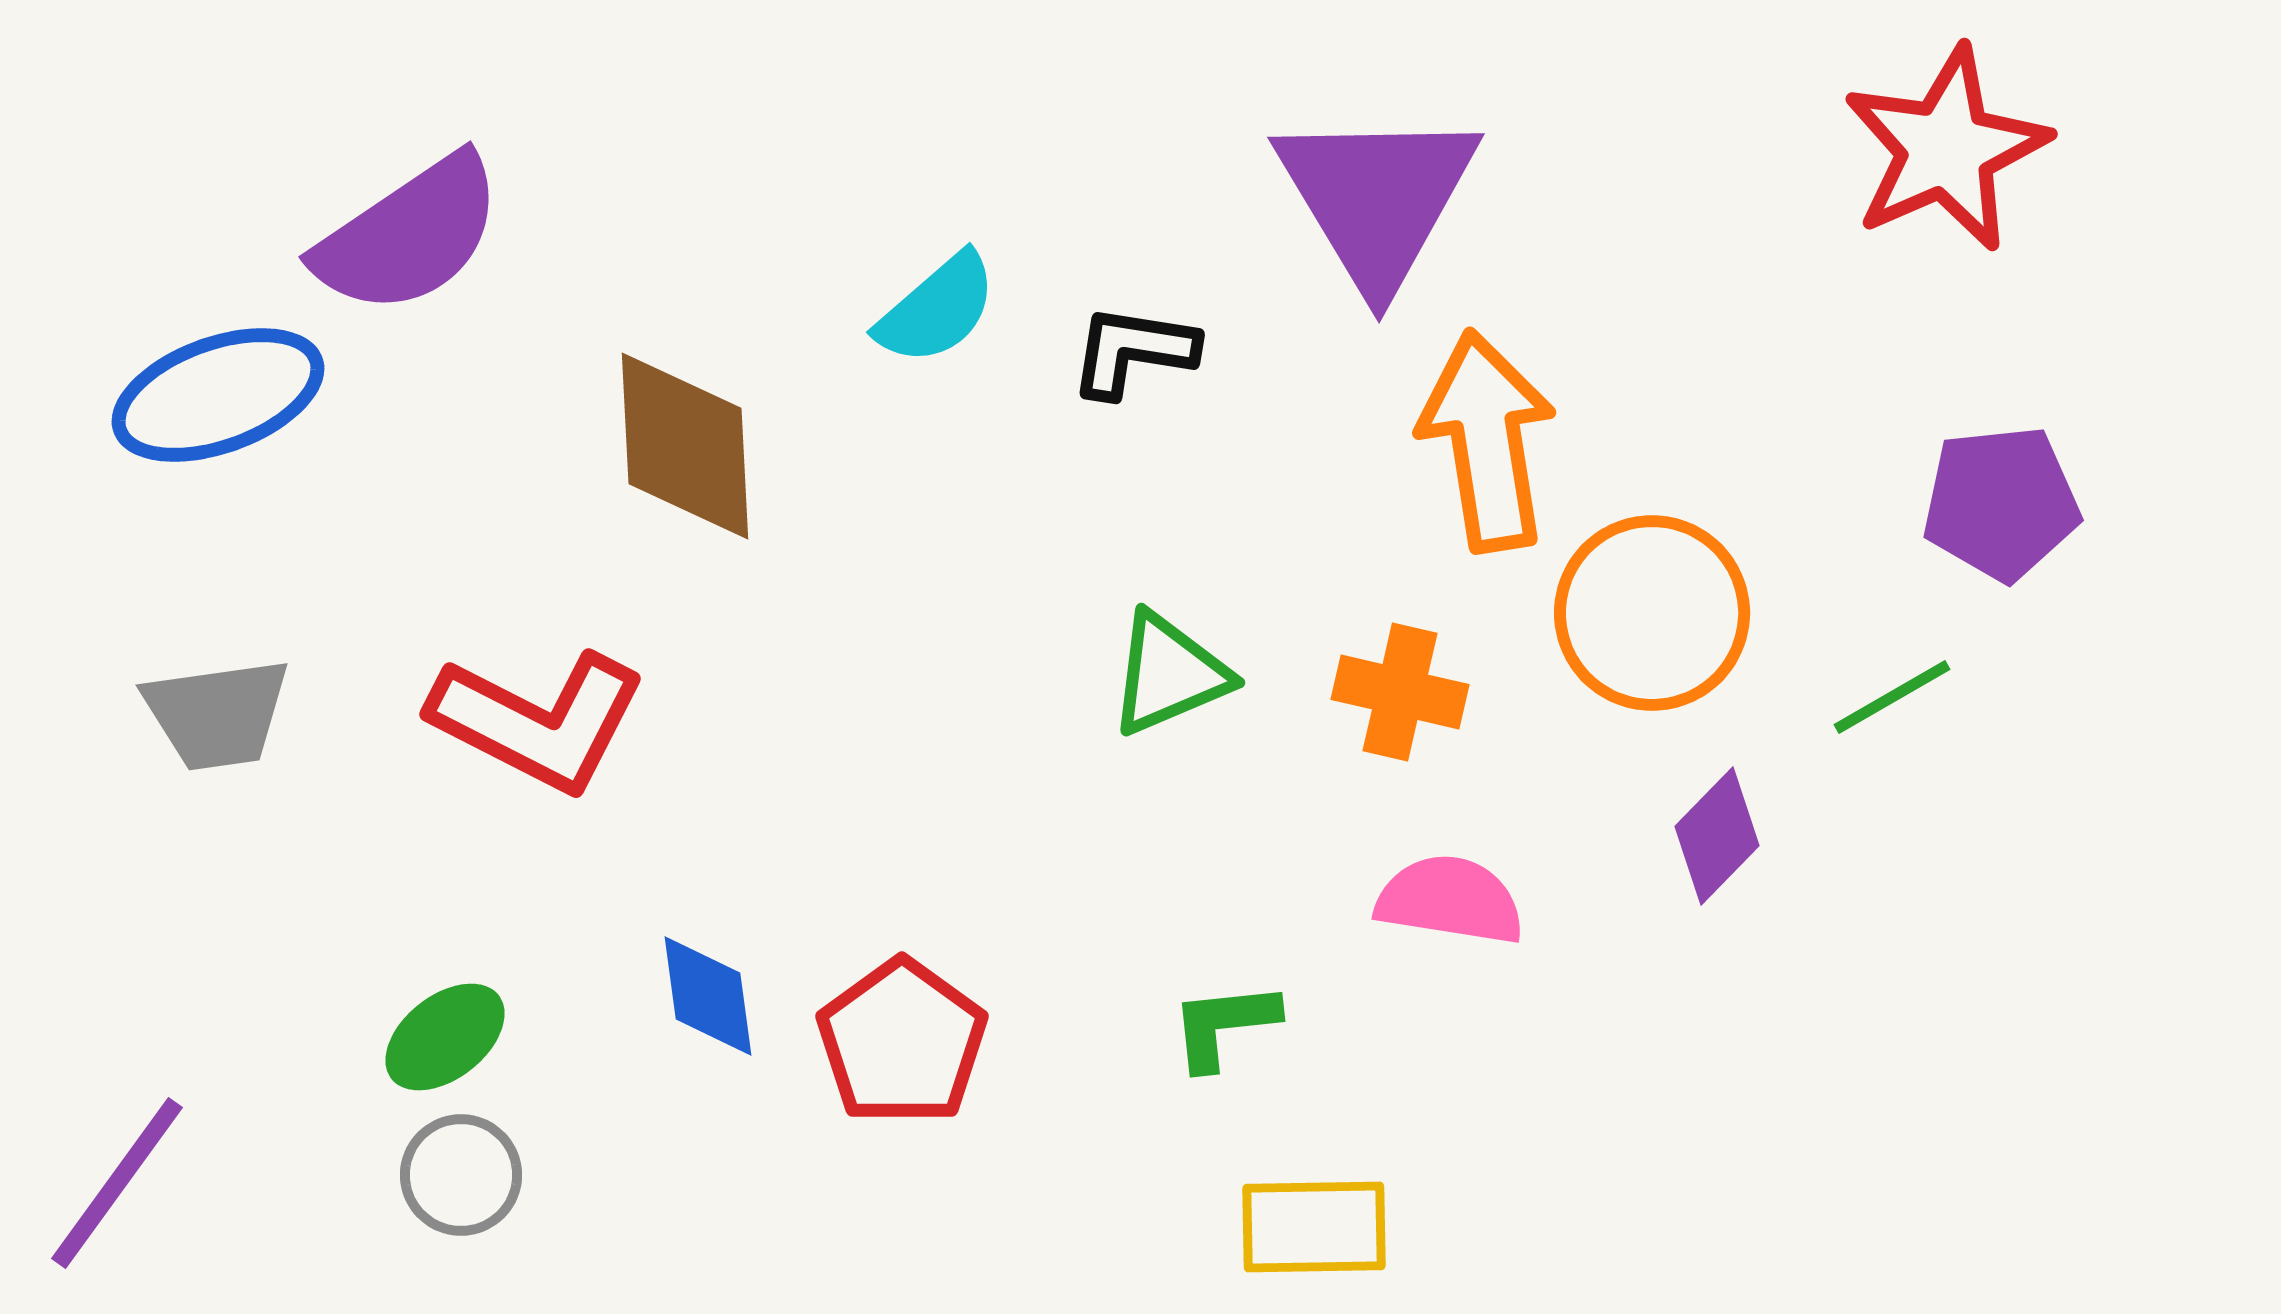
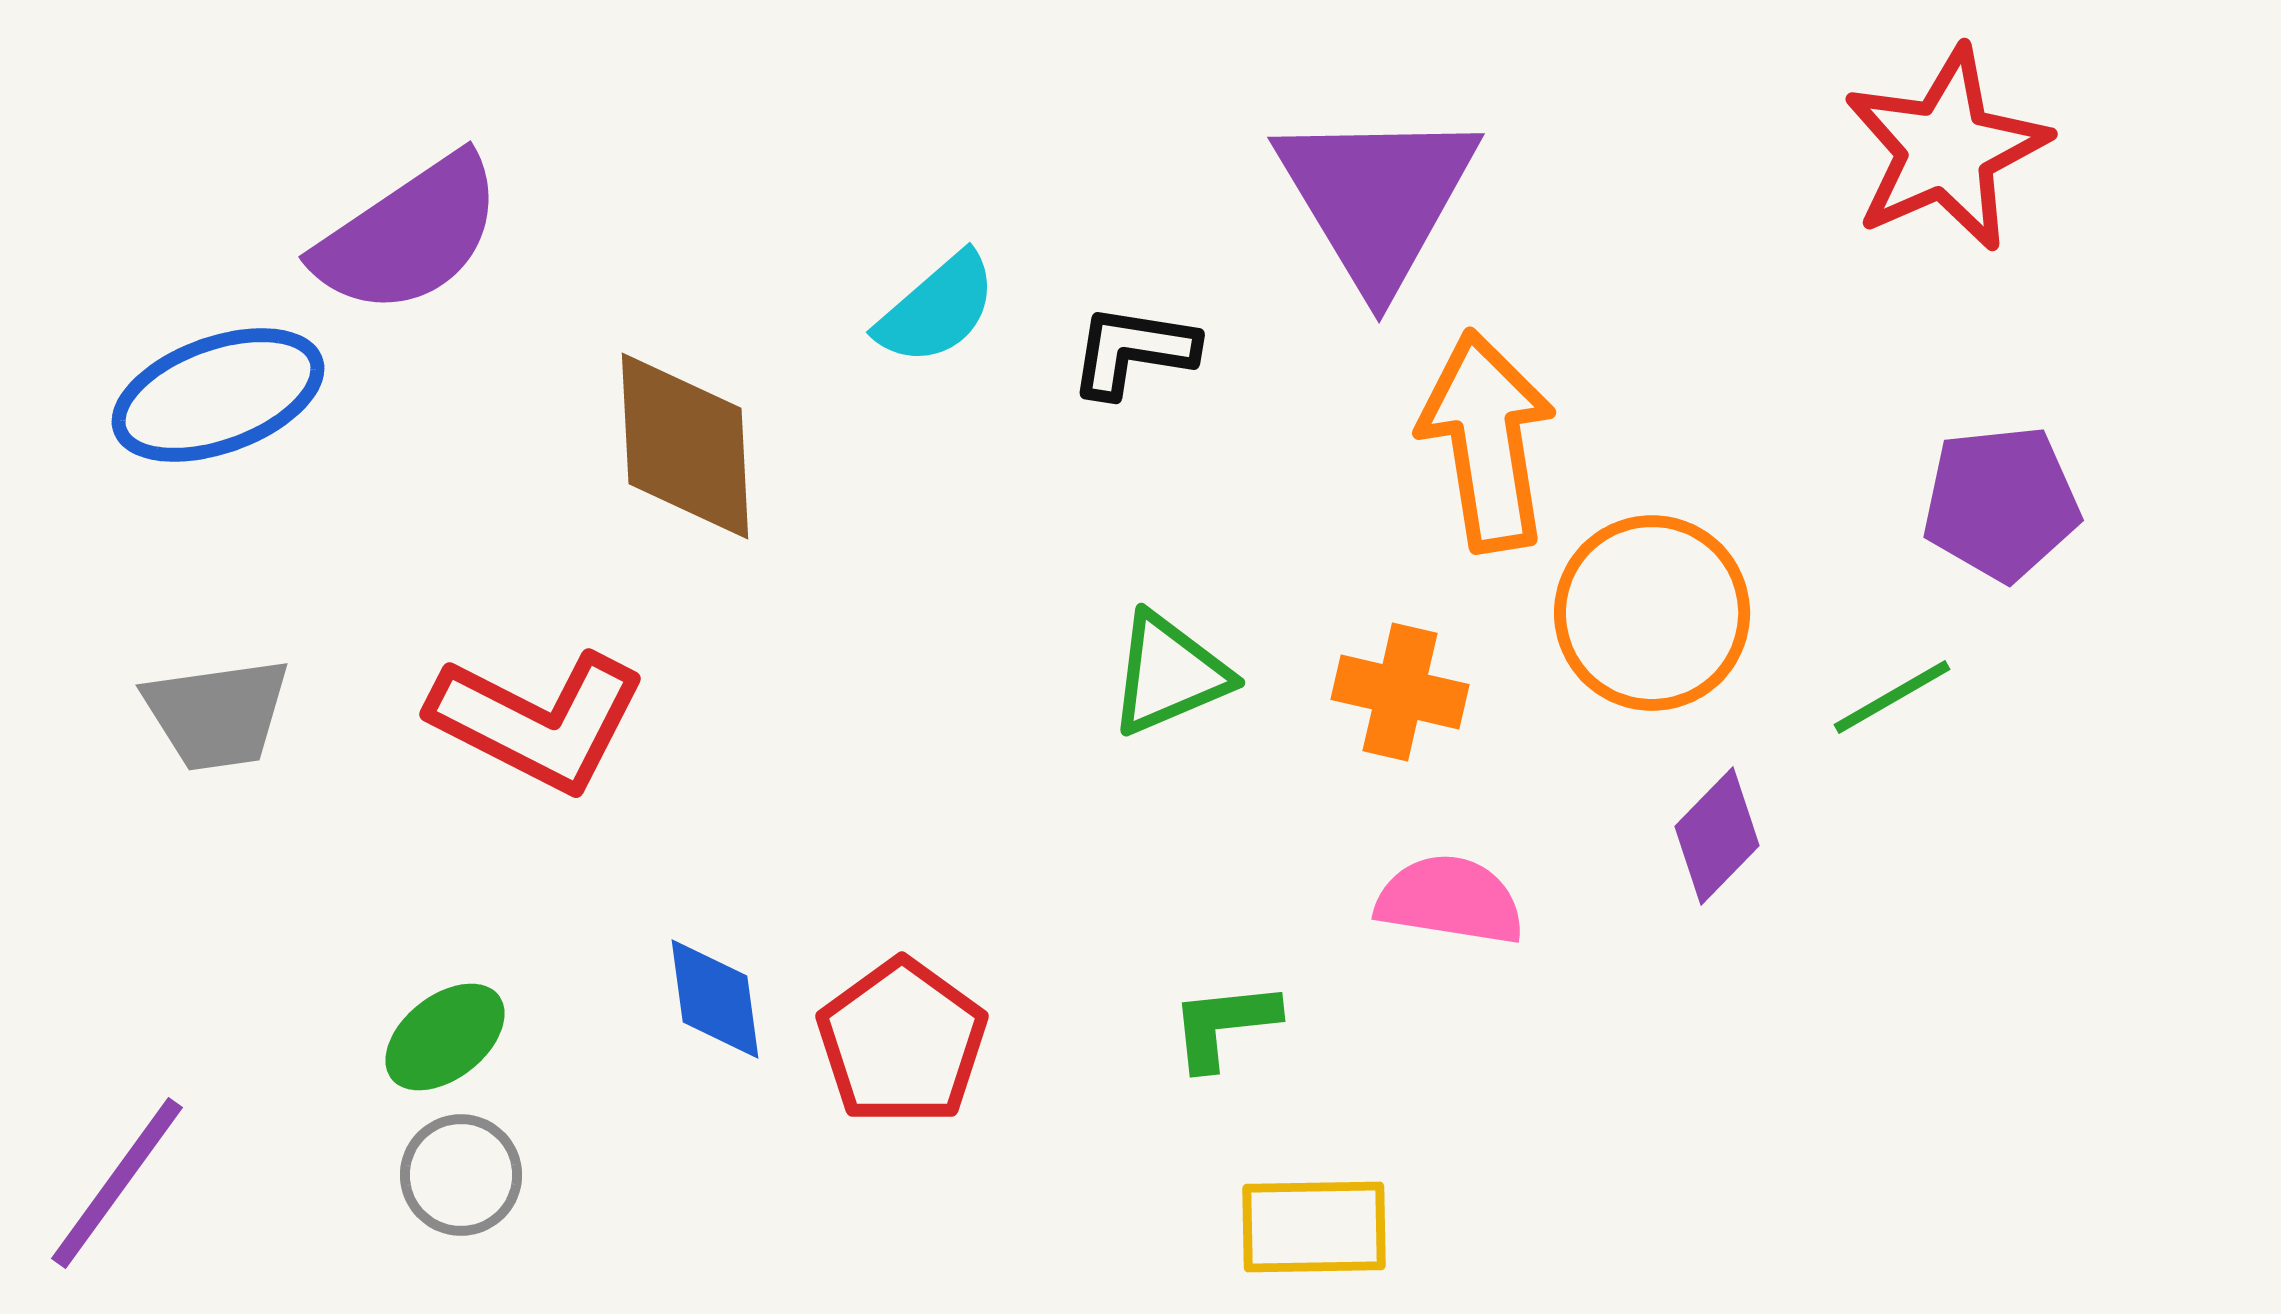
blue diamond: moved 7 px right, 3 px down
